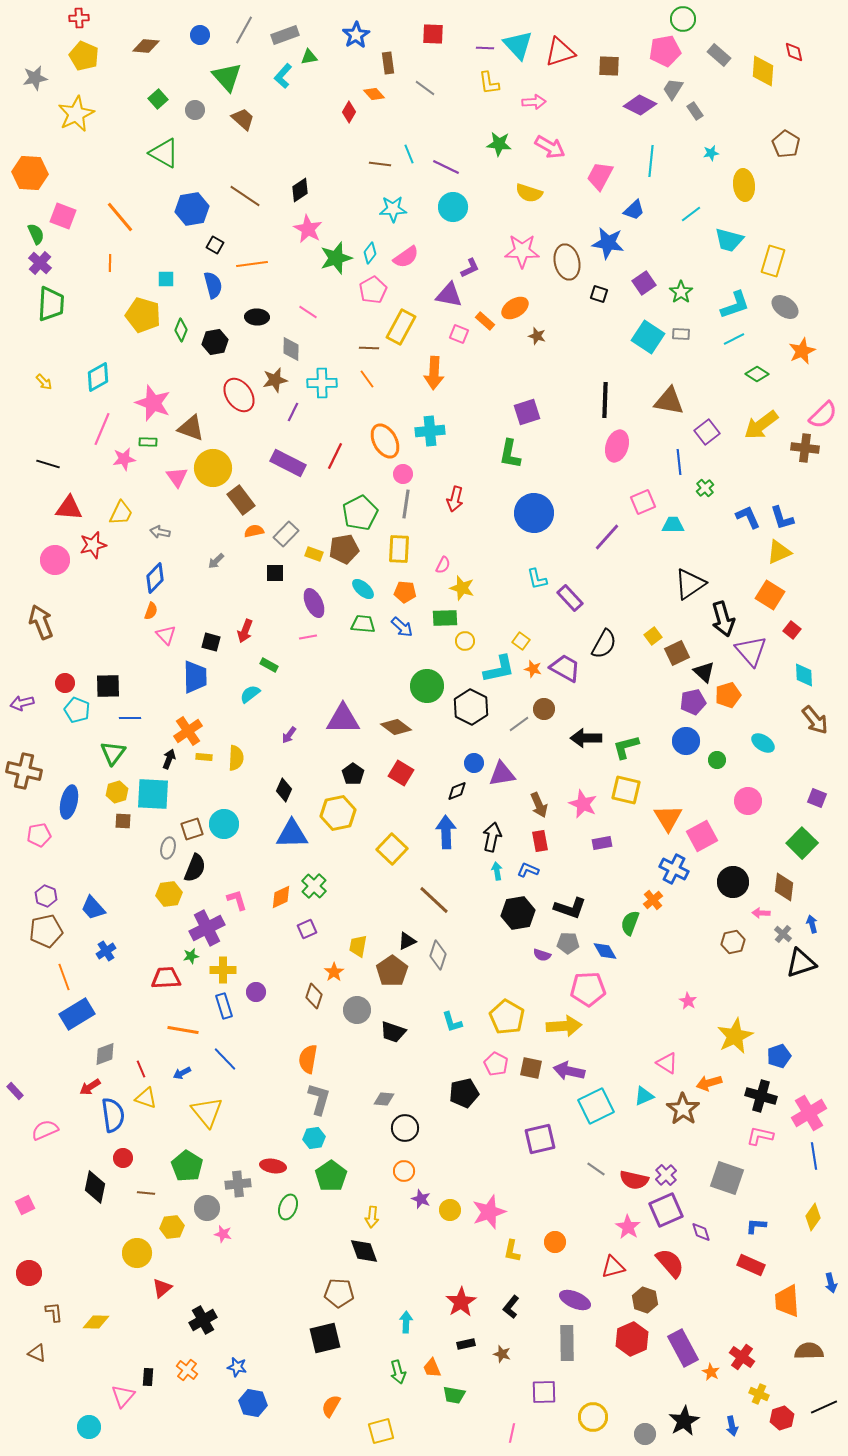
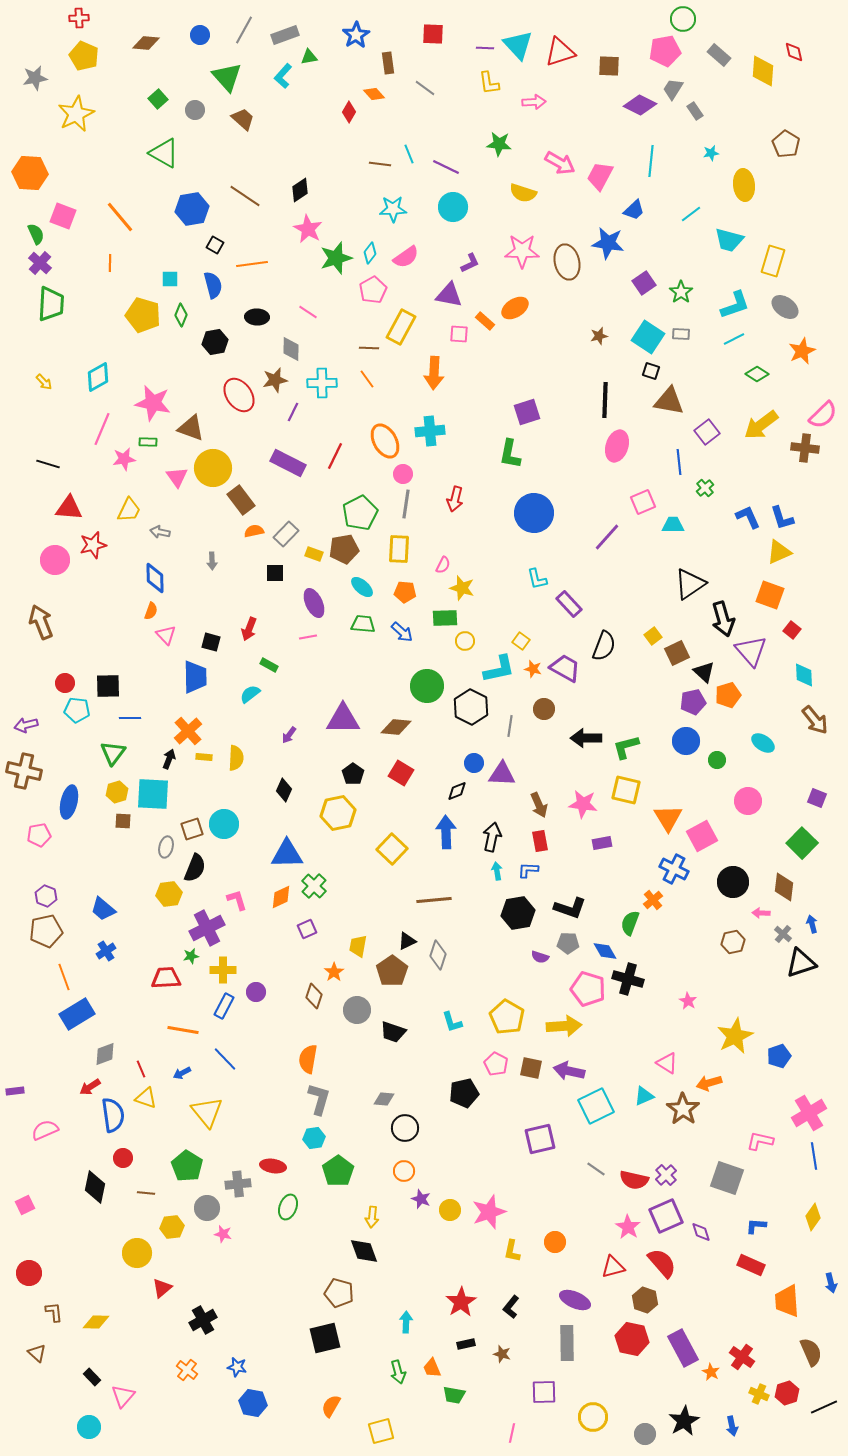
brown diamond at (146, 46): moved 3 px up
pink arrow at (550, 147): moved 10 px right, 16 px down
yellow semicircle at (529, 193): moved 6 px left
purple L-shape at (470, 268): moved 5 px up
cyan square at (166, 279): moved 4 px right
black square at (599, 294): moved 52 px right, 77 px down
green diamond at (181, 330): moved 15 px up
pink square at (459, 334): rotated 18 degrees counterclockwise
brown star at (537, 336): moved 62 px right; rotated 30 degrees counterclockwise
pink star at (153, 403): rotated 9 degrees counterclockwise
yellow trapezoid at (121, 513): moved 8 px right, 3 px up
gray arrow at (216, 561): moved 4 px left; rotated 48 degrees counterclockwise
blue diamond at (155, 578): rotated 44 degrees counterclockwise
cyan ellipse at (363, 589): moved 1 px left, 2 px up
orange square at (770, 595): rotated 12 degrees counterclockwise
purple rectangle at (570, 598): moved 1 px left, 6 px down
blue arrow at (402, 627): moved 5 px down
red arrow at (245, 631): moved 4 px right, 2 px up
black semicircle at (604, 644): moved 2 px down; rotated 8 degrees counterclockwise
purple arrow at (22, 703): moved 4 px right, 22 px down
cyan pentagon at (77, 710): rotated 15 degrees counterclockwise
gray line at (519, 724): moved 9 px left, 2 px down; rotated 45 degrees counterclockwise
brown diamond at (396, 727): rotated 32 degrees counterclockwise
orange cross at (188, 731): rotated 8 degrees counterclockwise
purple triangle at (502, 774): rotated 12 degrees clockwise
pink star at (583, 804): rotated 16 degrees counterclockwise
blue triangle at (292, 834): moved 5 px left, 20 px down
gray ellipse at (168, 848): moved 2 px left, 1 px up
blue L-shape at (528, 870): rotated 20 degrees counterclockwise
brown line at (434, 900): rotated 48 degrees counterclockwise
blue trapezoid at (93, 908): moved 10 px right, 1 px down; rotated 8 degrees counterclockwise
purple semicircle at (542, 955): moved 2 px left, 2 px down
pink pentagon at (588, 989): rotated 20 degrees clockwise
blue rectangle at (224, 1006): rotated 45 degrees clockwise
purple rectangle at (15, 1091): rotated 54 degrees counterclockwise
black cross at (761, 1096): moved 133 px left, 117 px up
pink L-shape at (760, 1136): moved 5 px down
green pentagon at (331, 1176): moved 7 px right, 5 px up
purple square at (666, 1210): moved 6 px down
red semicircle at (670, 1263): moved 8 px left
brown pentagon at (339, 1293): rotated 12 degrees clockwise
red hexagon at (632, 1339): rotated 24 degrees counterclockwise
brown semicircle at (809, 1351): moved 2 px right, 1 px down; rotated 68 degrees clockwise
brown triangle at (37, 1353): rotated 18 degrees clockwise
black rectangle at (148, 1377): moved 56 px left; rotated 48 degrees counterclockwise
red hexagon at (782, 1418): moved 5 px right, 25 px up
